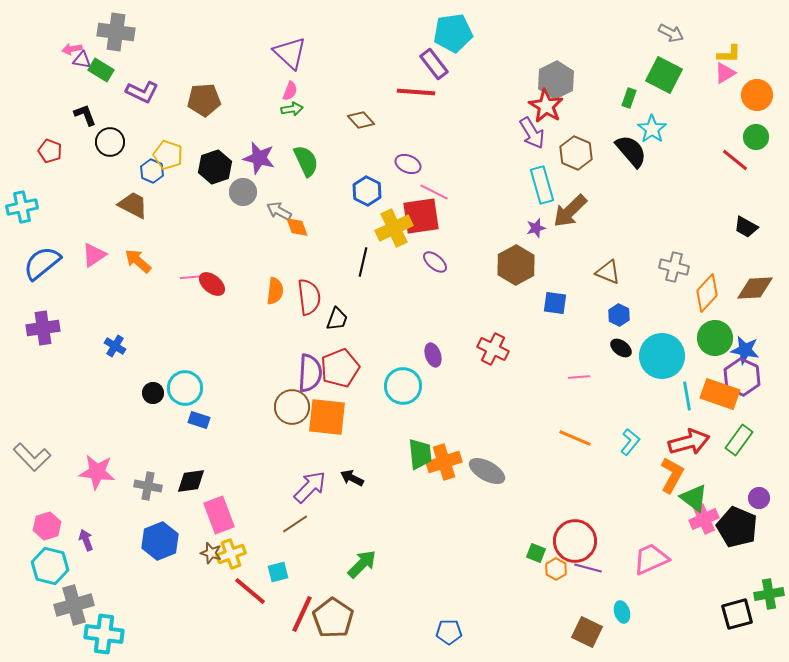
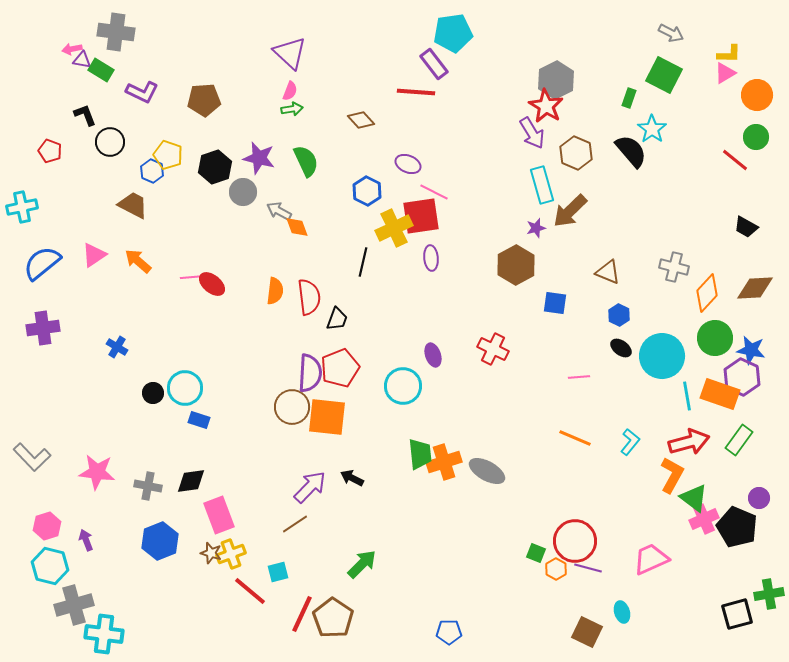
purple ellipse at (435, 262): moved 4 px left, 4 px up; rotated 45 degrees clockwise
blue cross at (115, 346): moved 2 px right, 1 px down
blue star at (745, 350): moved 6 px right
